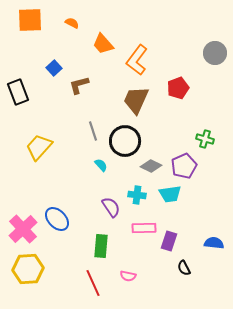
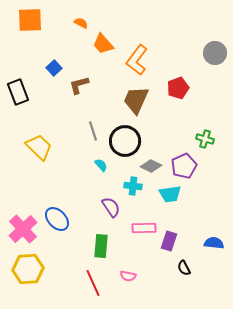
orange semicircle: moved 9 px right
yellow trapezoid: rotated 92 degrees clockwise
cyan cross: moved 4 px left, 9 px up
